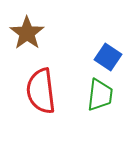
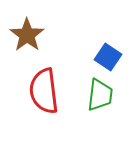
brown star: moved 2 px down
red semicircle: moved 3 px right
